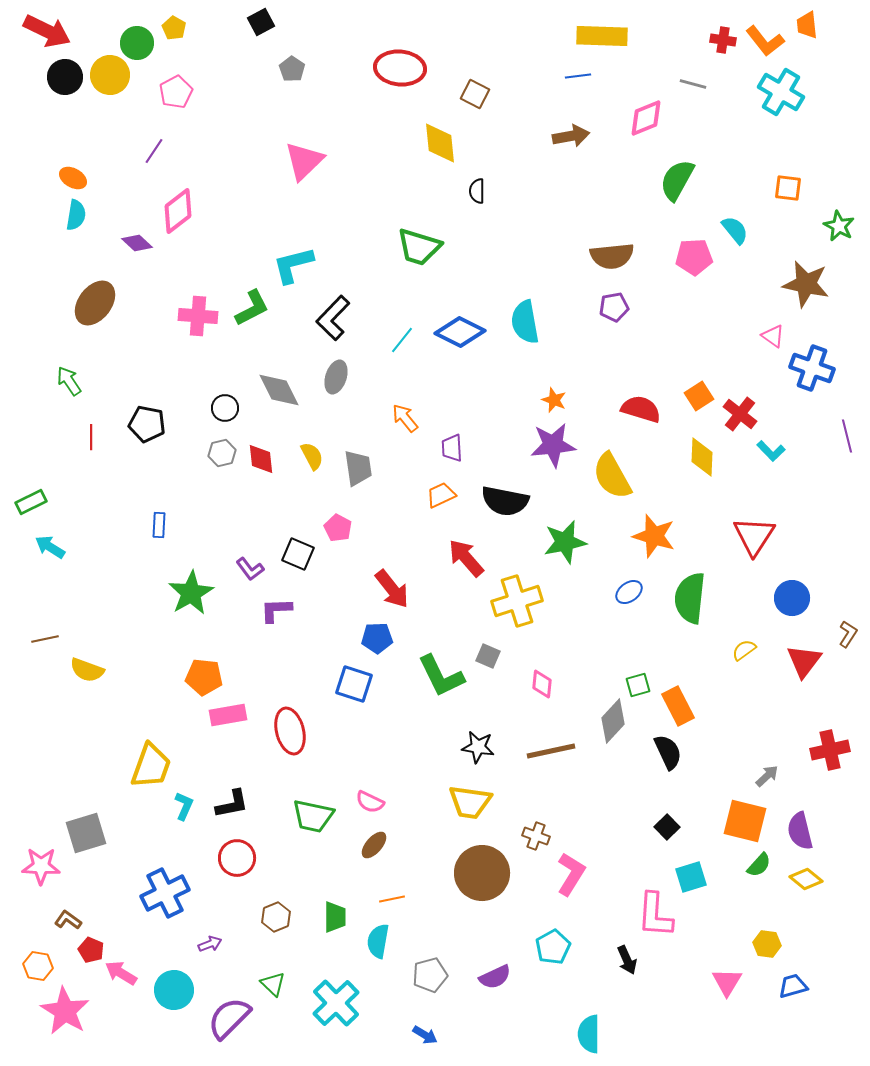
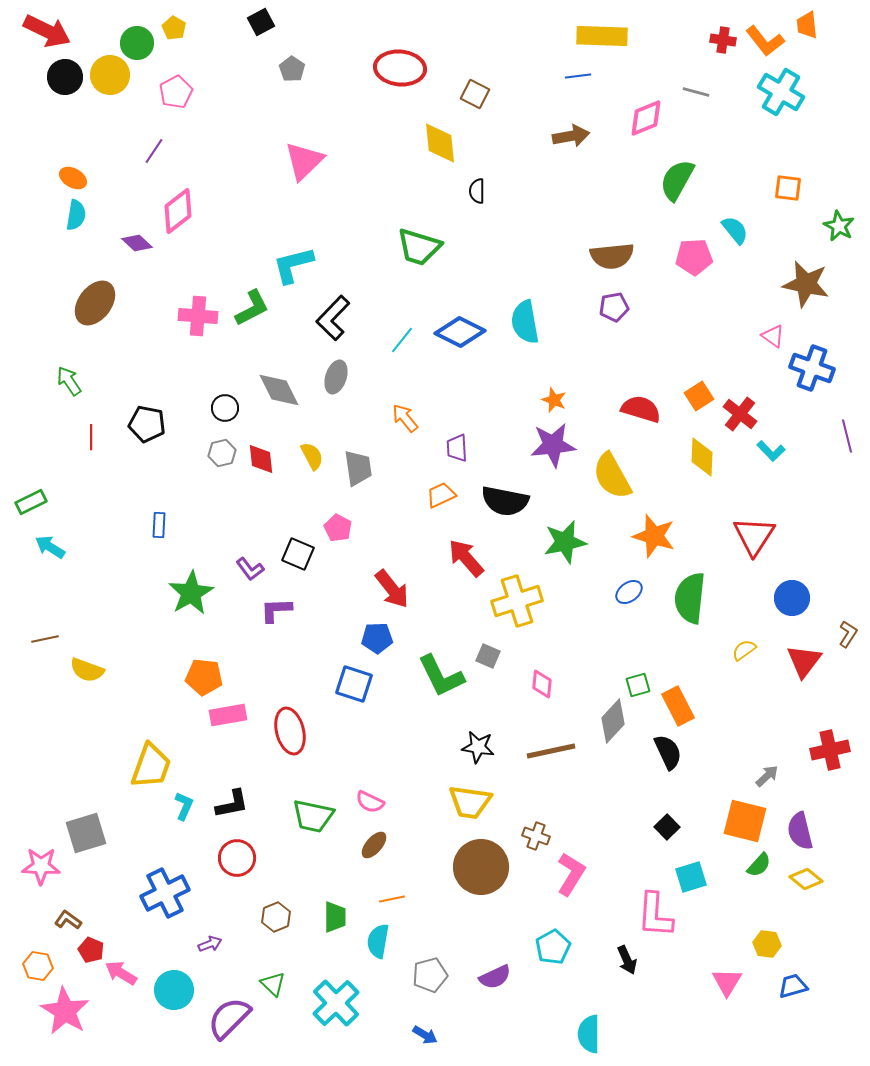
gray line at (693, 84): moved 3 px right, 8 px down
purple trapezoid at (452, 448): moved 5 px right
brown circle at (482, 873): moved 1 px left, 6 px up
